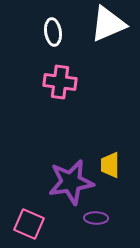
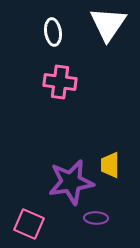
white triangle: rotated 33 degrees counterclockwise
